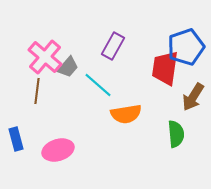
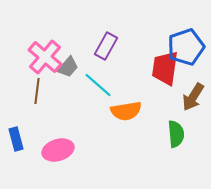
purple rectangle: moved 7 px left
orange semicircle: moved 3 px up
